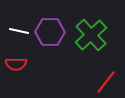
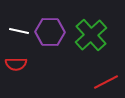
red line: rotated 25 degrees clockwise
